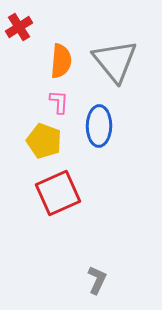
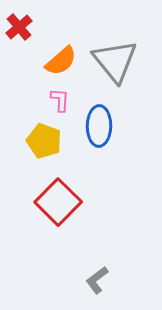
red cross: rotated 8 degrees counterclockwise
orange semicircle: rotated 44 degrees clockwise
pink L-shape: moved 1 px right, 2 px up
red square: moved 9 px down; rotated 21 degrees counterclockwise
gray L-shape: rotated 152 degrees counterclockwise
